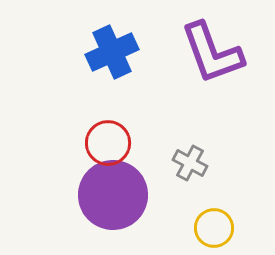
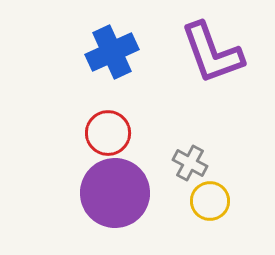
red circle: moved 10 px up
purple circle: moved 2 px right, 2 px up
yellow circle: moved 4 px left, 27 px up
